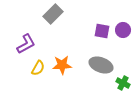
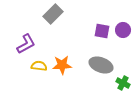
yellow semicircle: moved 1 px right, 2 px up; rotated 112 degrees counterclockwise
